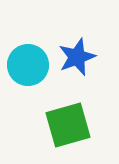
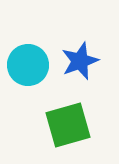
blue star: moved 3 px right, 4 px down
